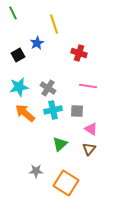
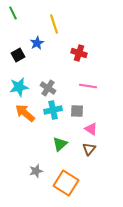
gray star: rotated 16 degrees counterclockwise
